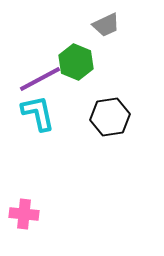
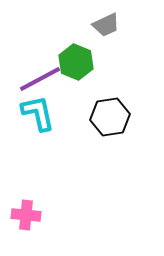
pink cross: moved 2 px right, 1 px down
